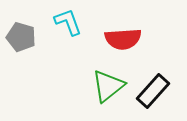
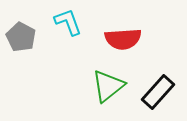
gray pentagon: rotated 12 degrees clockwise
black rectangle: moved 5 px right, 1 px down
